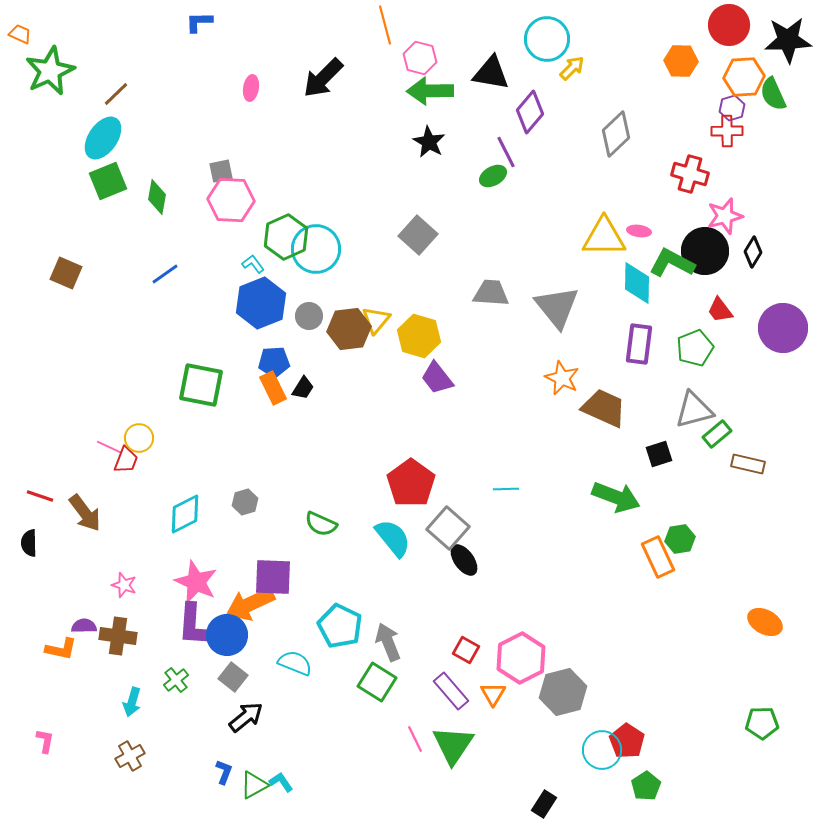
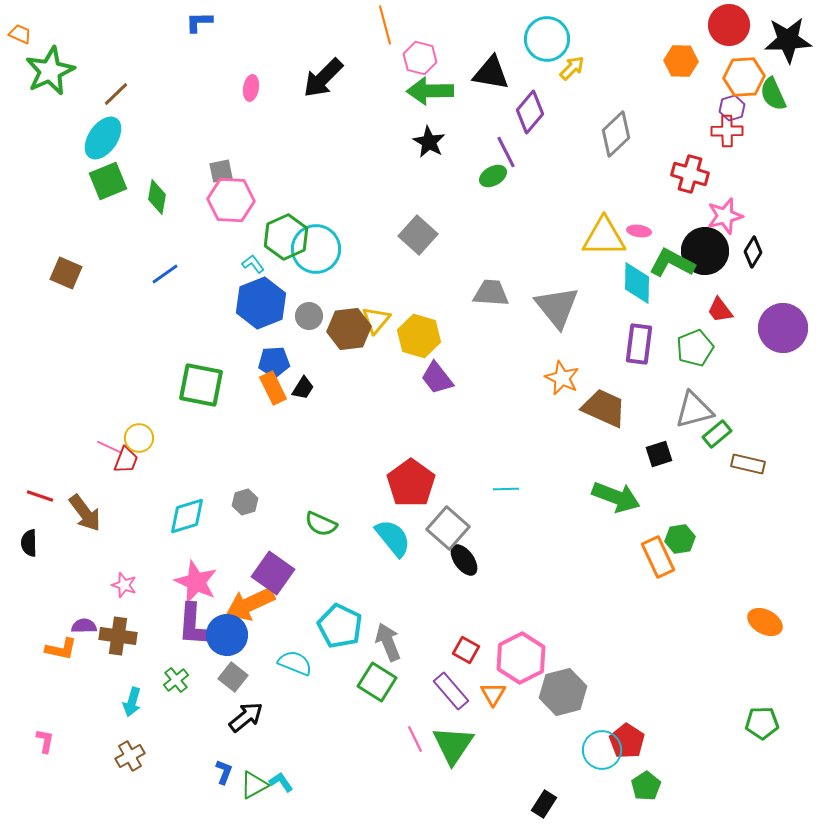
cyan diamond at (185, 514): moved 2 px right, 2 px down; rotated 9 degrees clockwise
purple square at (273, 577): moved 4 px up; rotated 33 degrees clockwise
